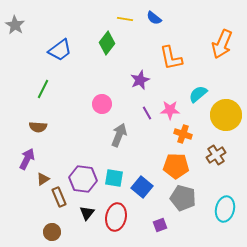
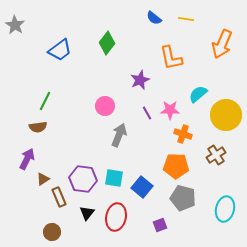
yellow line: moved 61 px right
green line: moved 2 px right, 12 px down
pink circle: moved 3 px right, 2 px down
brown semicircle: rotated 12 degrees counterclockwise
